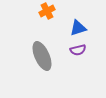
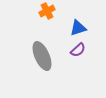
purple semicircle: rotated 28 degrees counterclockwise
